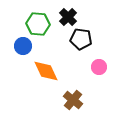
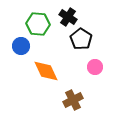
black cross: rotated 12 degrees counterclockwise
black pentagon: rotated 25 degrees clockwise
blue circle: moved 2 px left
pink circle: moved 4 px left
brown cross: rotated 24 degrees clockwise
